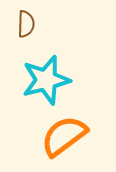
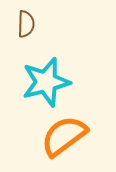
cyan star: moved 2 px down
